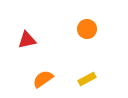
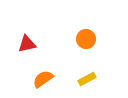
orange circle: moved 1 px left, 10 px down
red triangle: moved 4 px down
